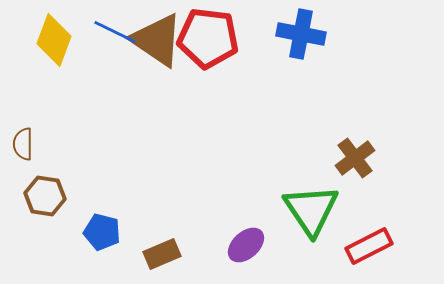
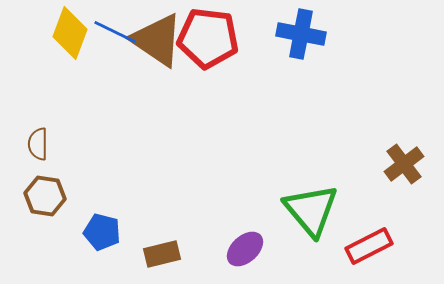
yellow diamond: moved 16 px right, 7 px up
brown semicircle: moved 15 px right
brown cross: moved 49 px right, 6 px down
green triangle: rotated 6 degrees counterclockwise
purple ellipse: moved 1 px left, 4 px down
brown rectangle: rotated 9 degrees clockwise
